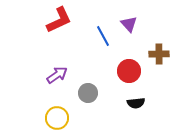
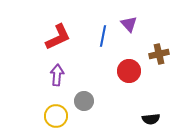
red L-shape: moved 1 px left, 17 px down
blue line: rotated 40 degrees clockwise
brown cross: rotated 12 degrees counterclockwise
purple arrow: rotated 50 degrees counterclockwise
gray circle: moved 4 px left, 8 px down
black semicircle: moved 15 px right, 16 px down
yellow circle: moved 1 px left, 2 px up
